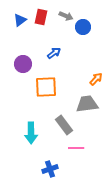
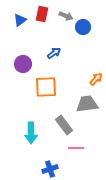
red rectangle: moved 1 px right, 3 px up
